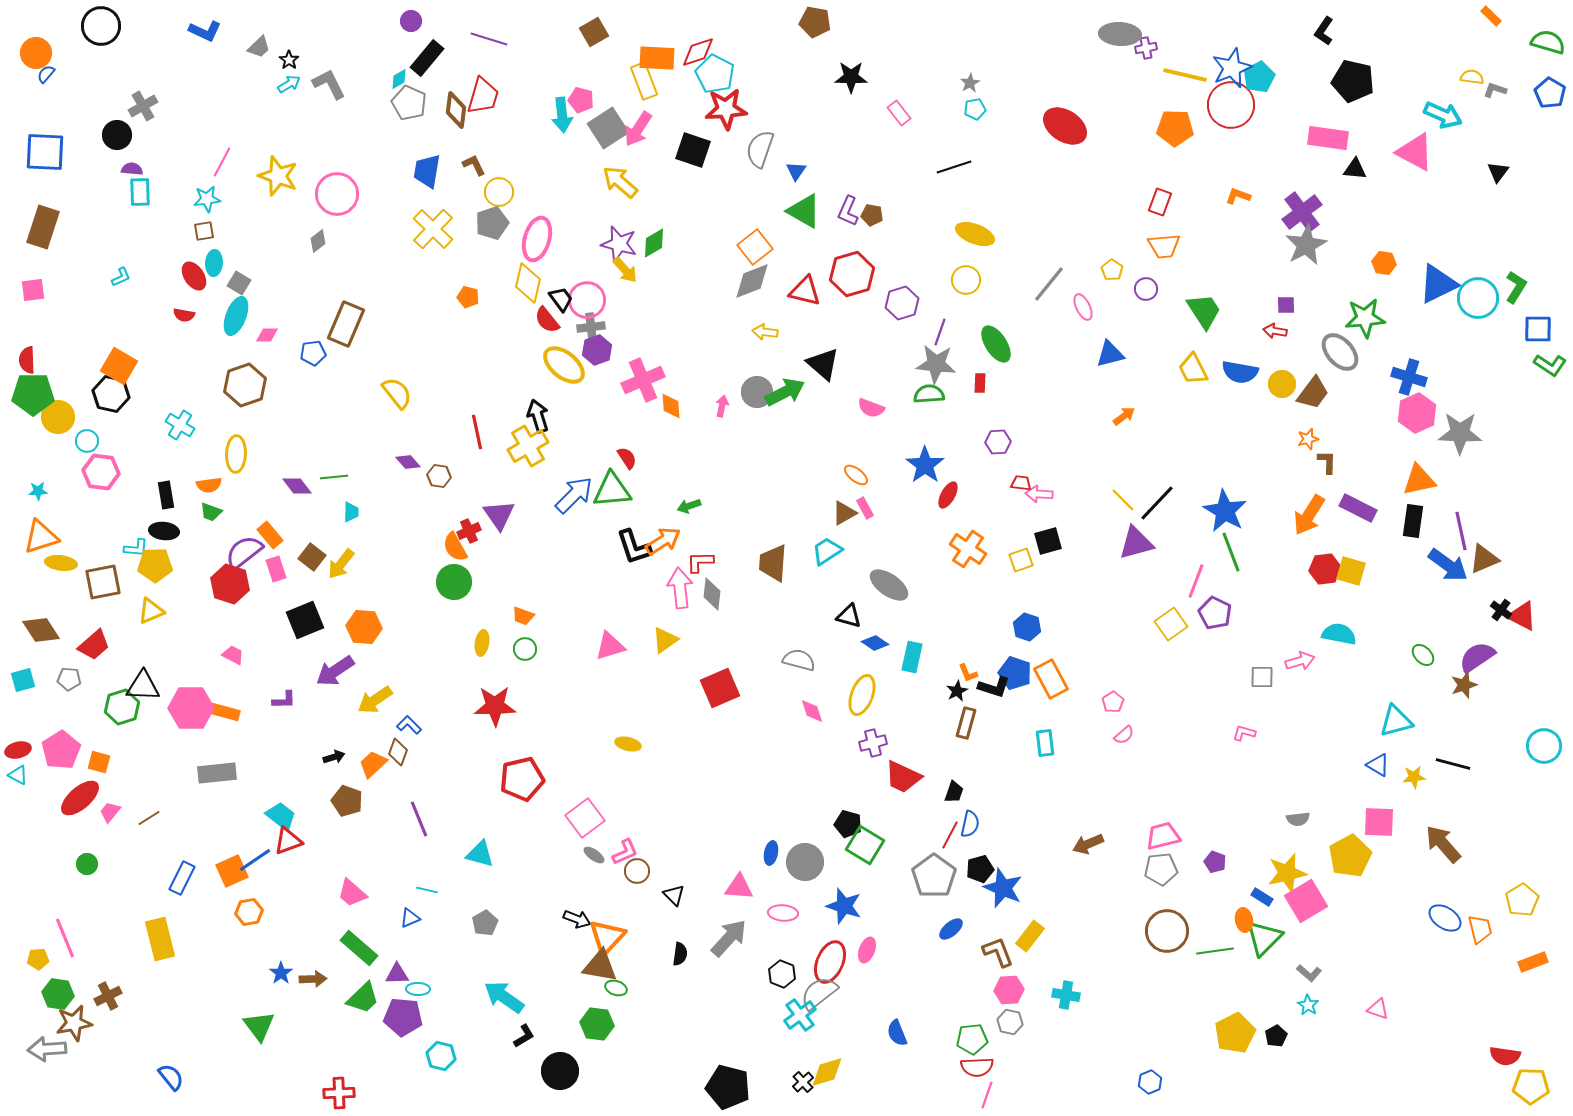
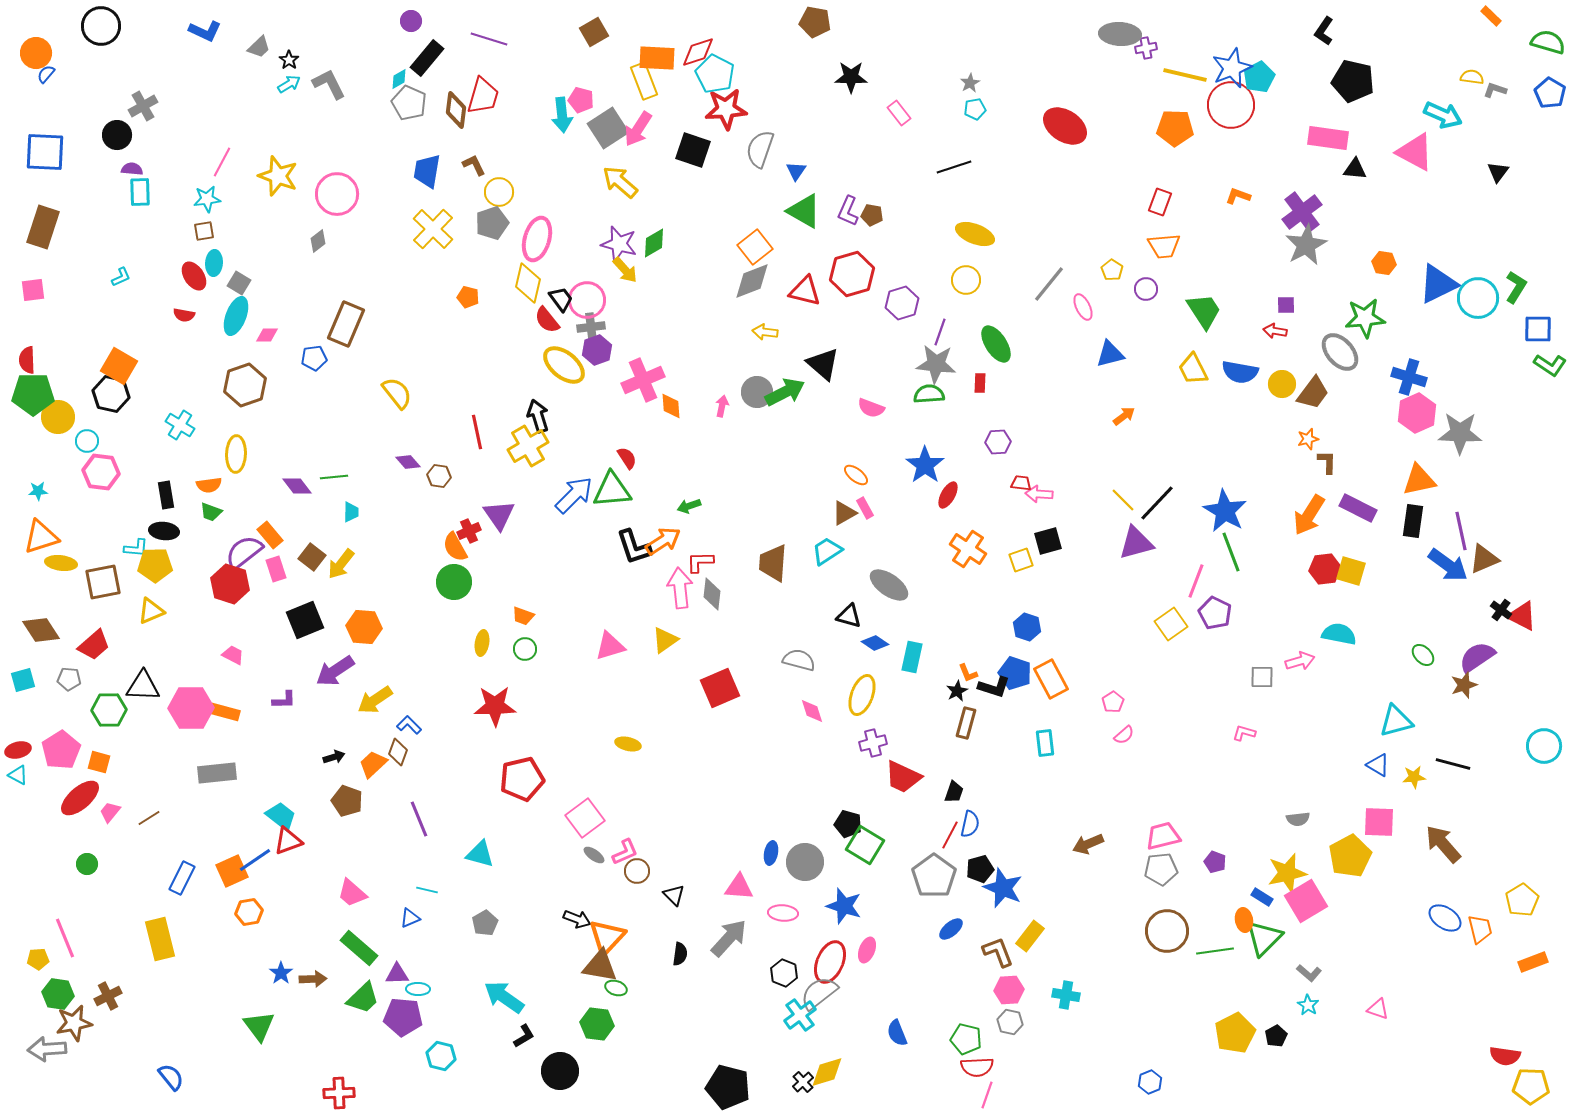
blue pentagon at (313, 353): moved 1 px right, 5 px down
green hexagon at (122, 707): moved 13 px left, 3 px down; rotated 16 degrees clockwise
black hexagon at (782, 974): moved 2 px right, 1 px up
green pentagon at (972, 1039): moved 6 px left; rotated 20 degrees clockwise
